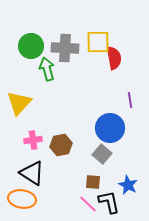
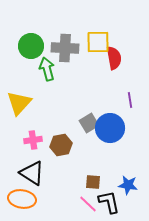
gray square: moved 13 px left, 31 px up; rotated 18 degrees clockwise
blue star: rotated 18 degrees counterclockwise
